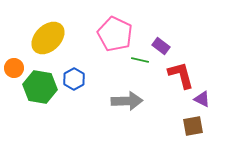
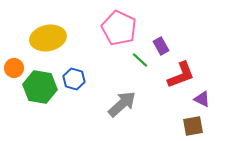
pink pentagon: moved 4 px right, 6 px up
yellow ellipse: rotated 32 degrees clockwise
purple rectangle: rotated 24 degrees clockwise
green line: rotated 30 degrees clockwise
red L-shape: rotated 84 degrees clockwise
blue hexagon: rotated 15 degrees counterclockwise
gray arrow: moved 5 px left, 3 px down; rotated 40 degrees counterclockwise
